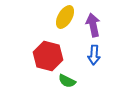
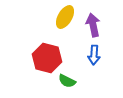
red hexagon: moved 1 px left, 2 px down
